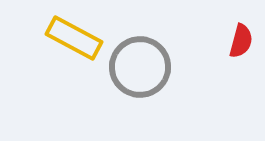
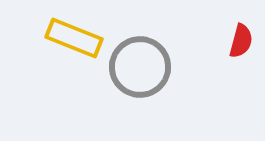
yellow rectangle: rotated 6 degrees counterclockwise
